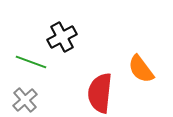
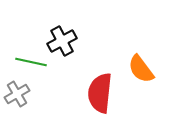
black cross: moved 4 px down
green line: rotated 8 degrees counterclockwise
gray cross: moved 8 px left, 6 px up; rotated 10 degrees clockwise
